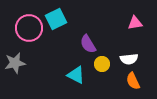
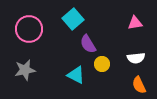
cyan square: moved 17 px right; rotated 15 degrees counterclockwise
pink circle: moved 1 px down
white semicircle: moved 7 px right, 1 px up
gray star: moved 10 px right, 7 px down
orange semicircle: moved 6 px right, 4 px down
